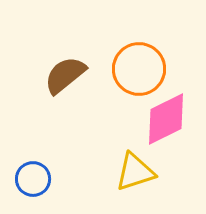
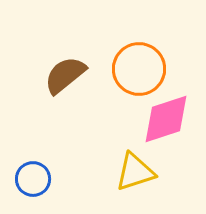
pink diamond: rotated 8 degrees clockwise
